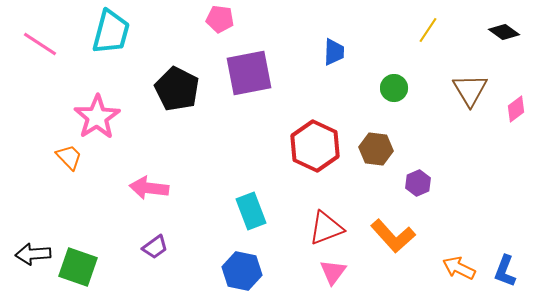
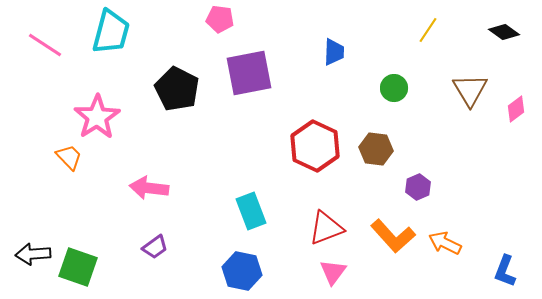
pink line: moved 5 px right, 1 px down
purple hexagon: moved 4 px down
orange arrow: moved 14 px left, 25 px up
